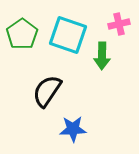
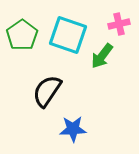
green pentagon: moved 1 px down
green arrow: rotated 36 degrees clockwise
